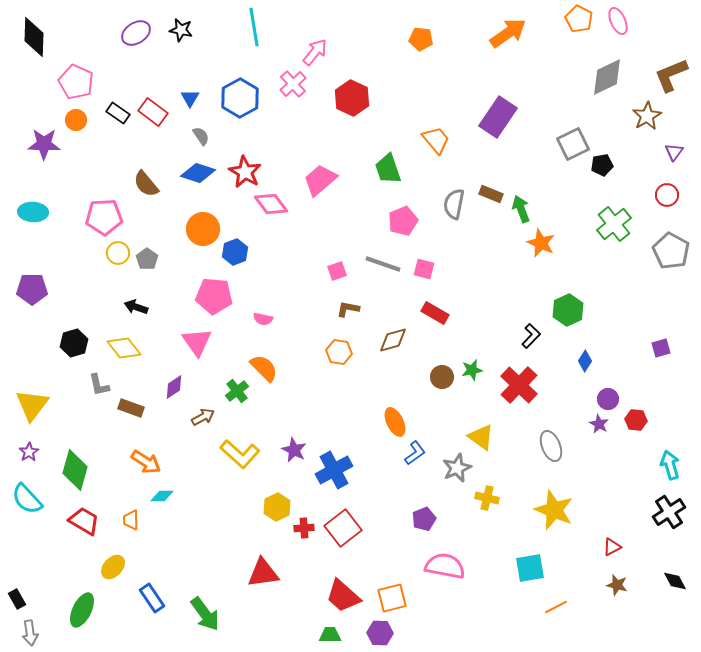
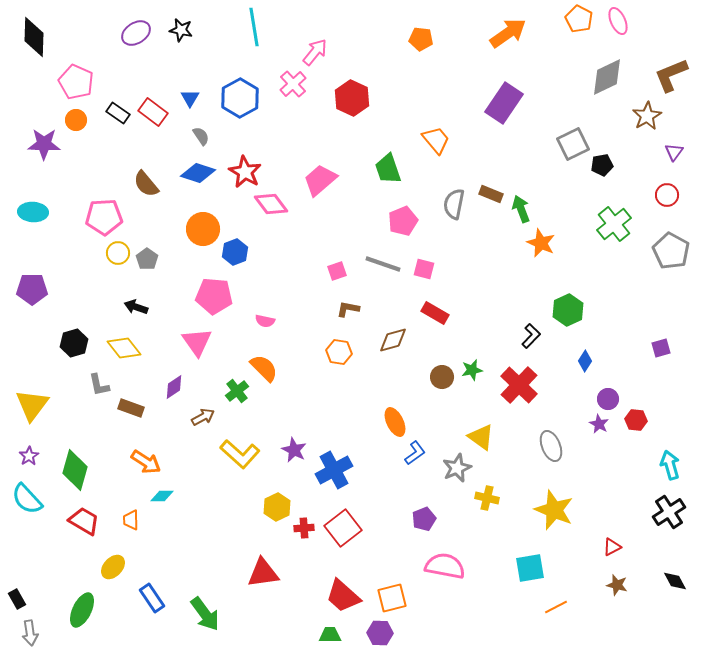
purple rectangle at (498, 117): moved 6 px right, 14 px up
pink semicircle at (263, 319): moved 2 px right, 2 px down
purple star at (29, 452): moved 4 px down
